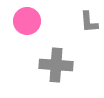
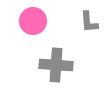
pink circle: moved 6 px right
